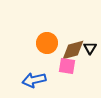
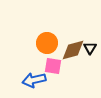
pink square: moved 14 px left
